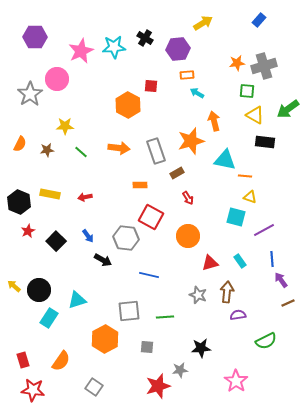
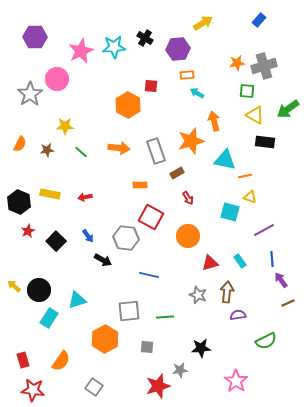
orange line at (245, 176): rotated 16 degrees counterclockwise
cyan square at (236, 217): moved 6 px left, 5 px up
